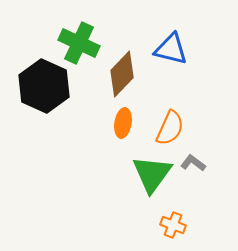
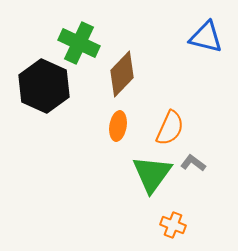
blue triangle: moved 35 px right, 12 px up
orange ellipse: moved 5 px left, 3 px down
